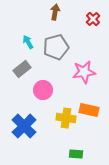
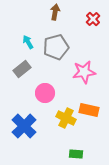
pink circle: moved 2 px right, 3 px down
yellow cross: rotated 18 degrees clockwise
